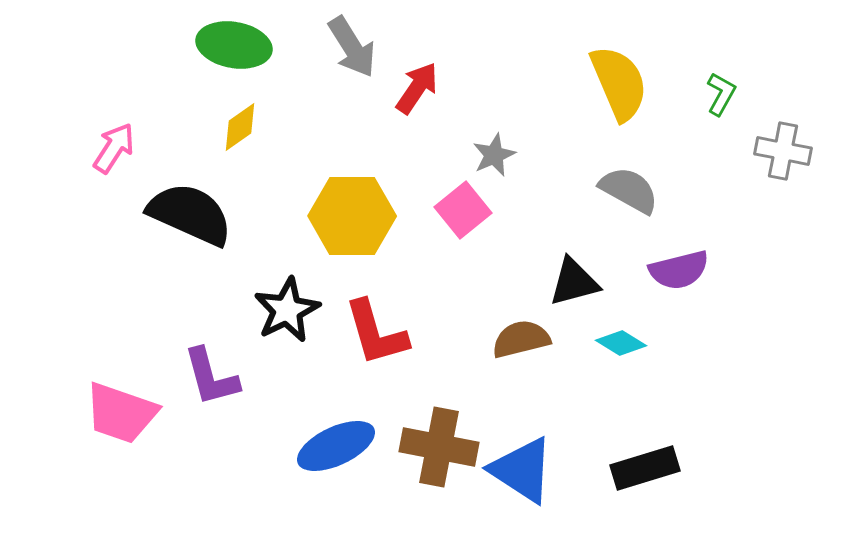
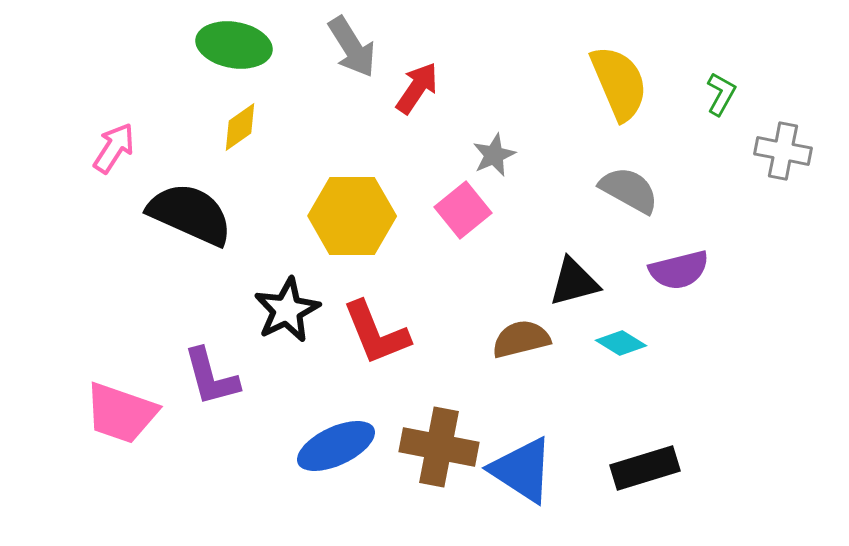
red L-shape: rotated 6 degrees counterclockwise
